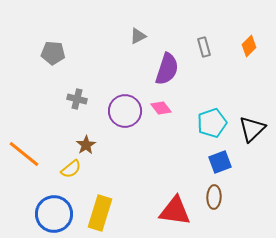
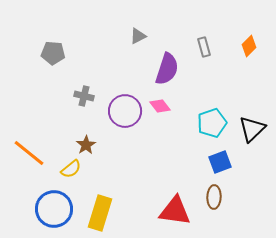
gray cross: moved 7 px right, 3 px up
pink diamond: moved 1 px left, 2 px up
orange line: moved 5 px right, 1 px up
blue circle: moved 5 px up
